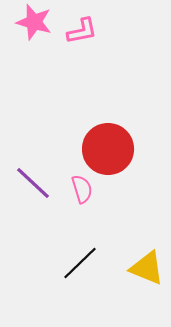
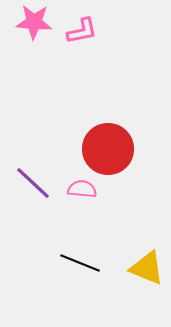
pink star: rotated 12 degrees counterclockwise
pink semicircle: rotated 68 degrees counterclockwise
black line: rotated 66 degrees clockwise
